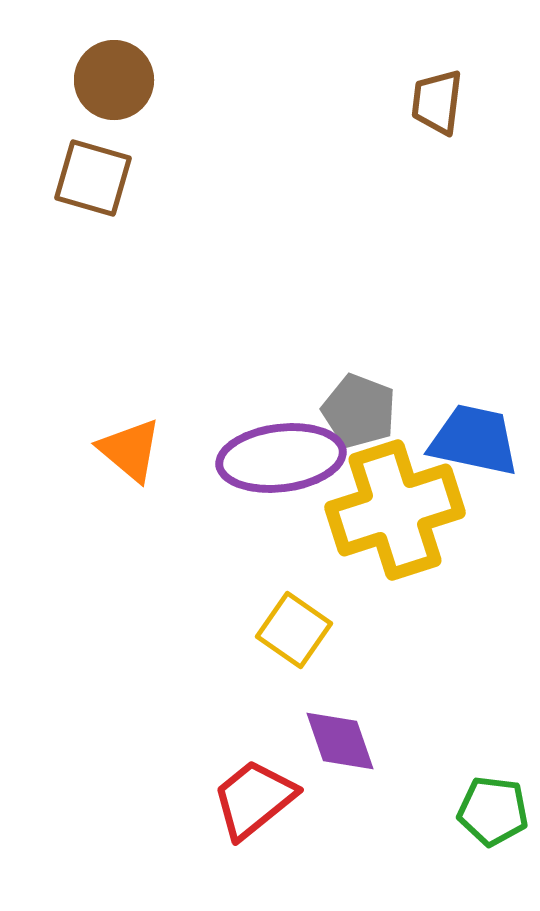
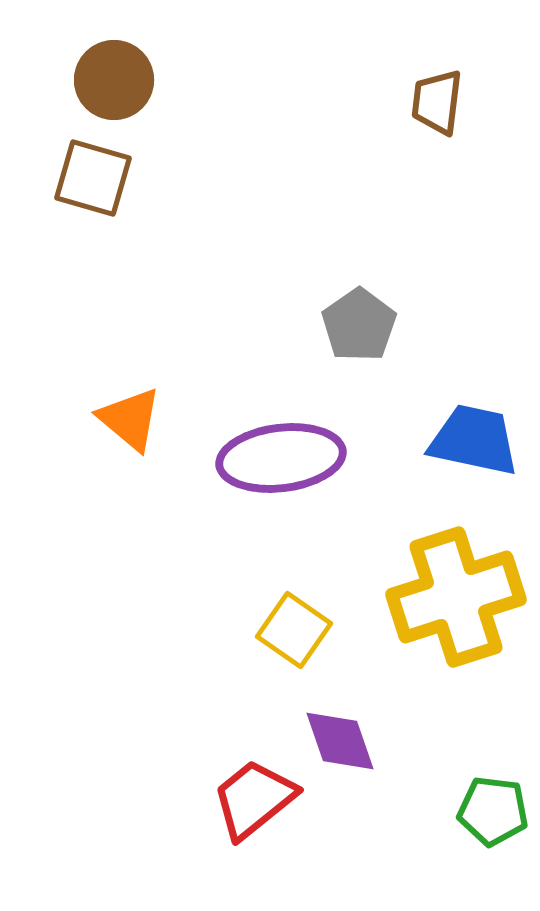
gray pentagon: moved 86 px up; rotated 16 degrees clockwise
orange triangle: moved 31 px up
yellow cross: moved 61 px right, 87 px down
